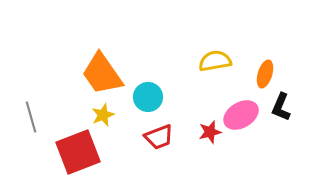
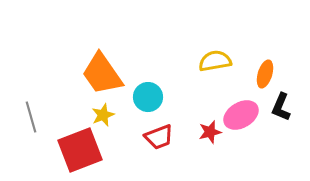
red square: moved 2 px right, 2 px up
